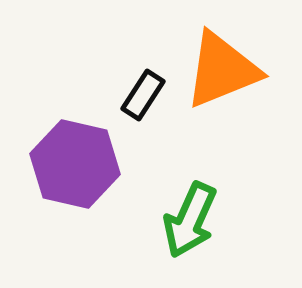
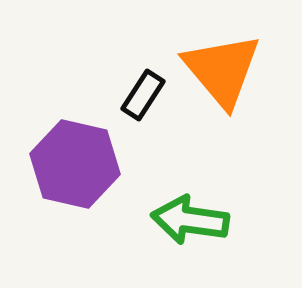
orange triangle: rotated 48 degrees counterclockwise
green arrow: rotated 74 degrees clockwise
